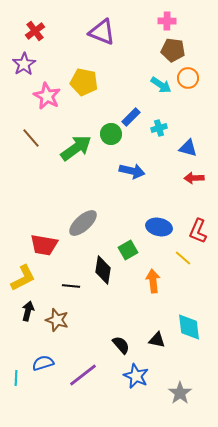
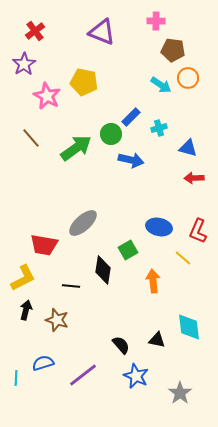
pink cross: moved 11 px left
blue arrow: moved 1 px left, 11 px up
black arrow: moved 2 px left, 1 px up
